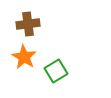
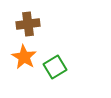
green square: moved 1 px left, 4 px up
